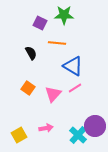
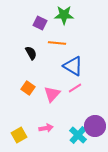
pink triangle: moved 1 px left
